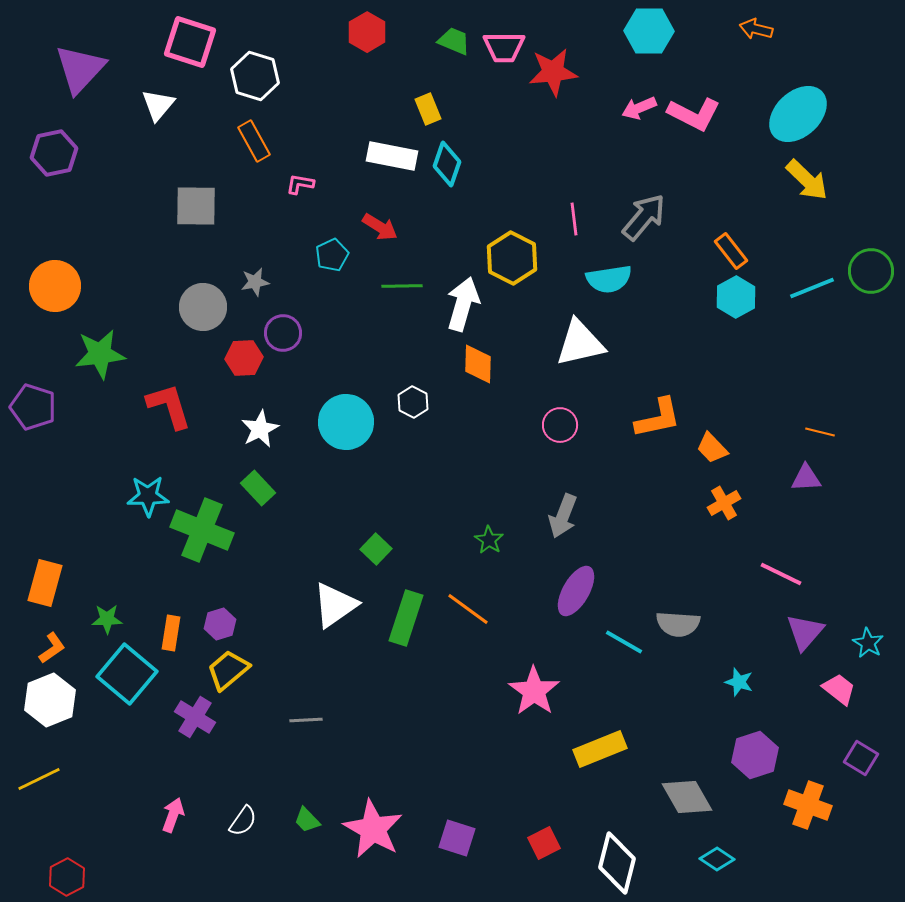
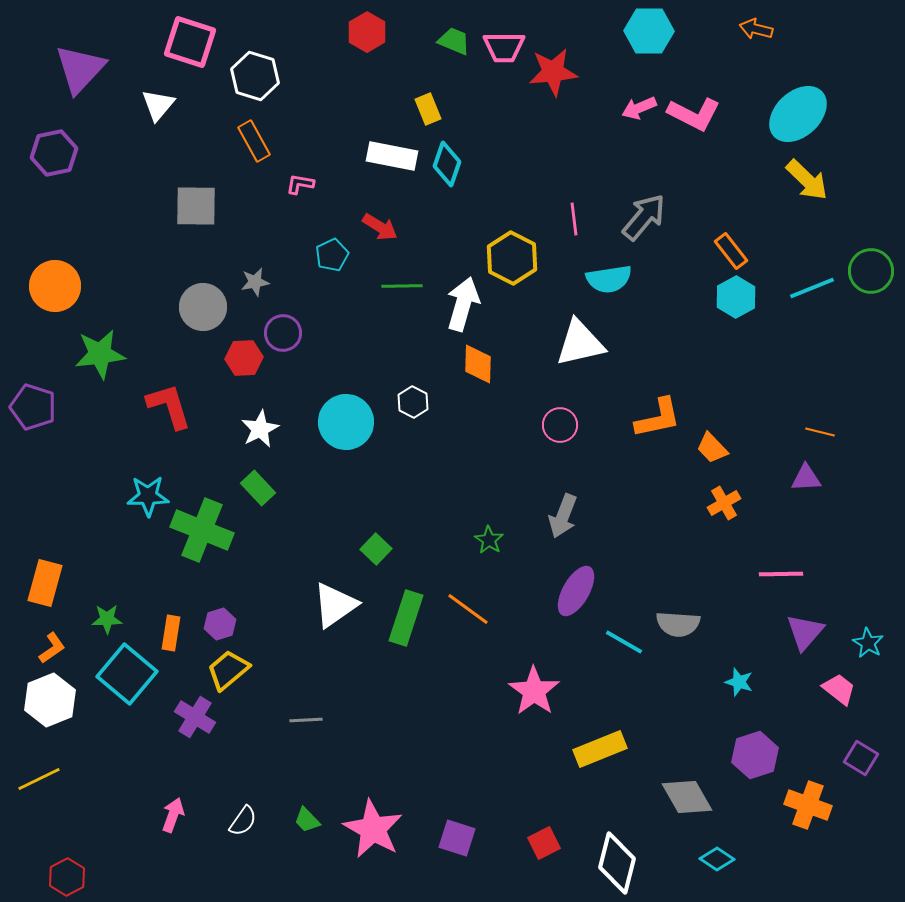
pink line at (781, 574): rotated 27 degrees counterclockwise
